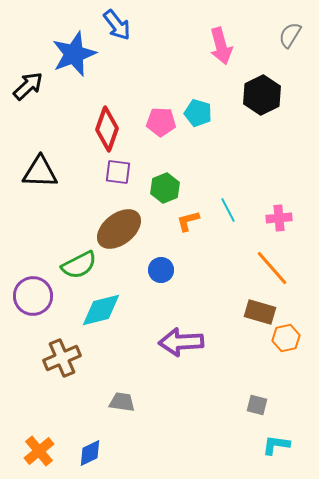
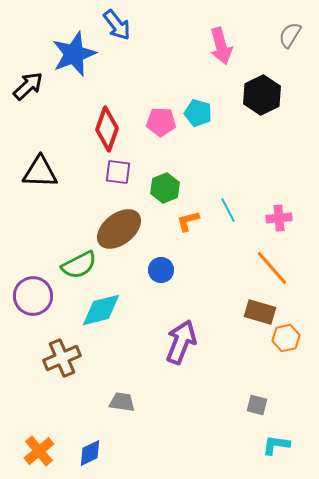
purple arrow: rotated 114 degrees clockwise
